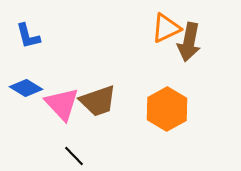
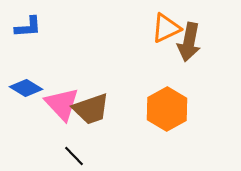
blue L-shape: moved 9 px up; rotated 80 degrees counterclockwise
brown trapezoid: moved 7 px left, 8 px down
